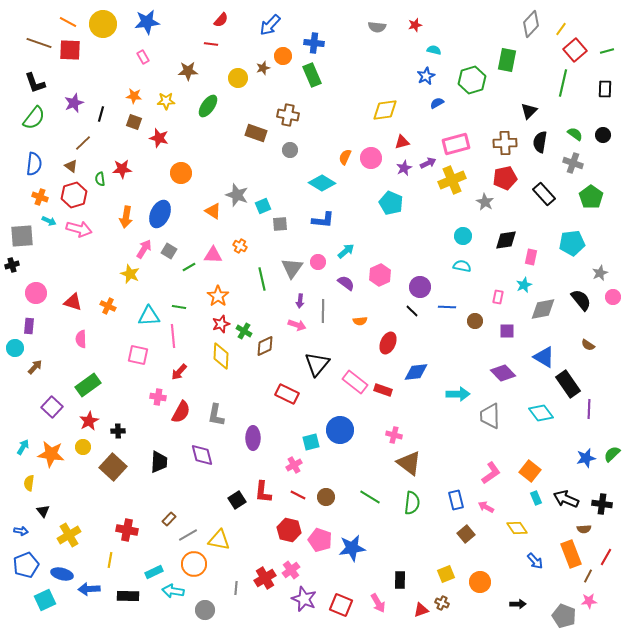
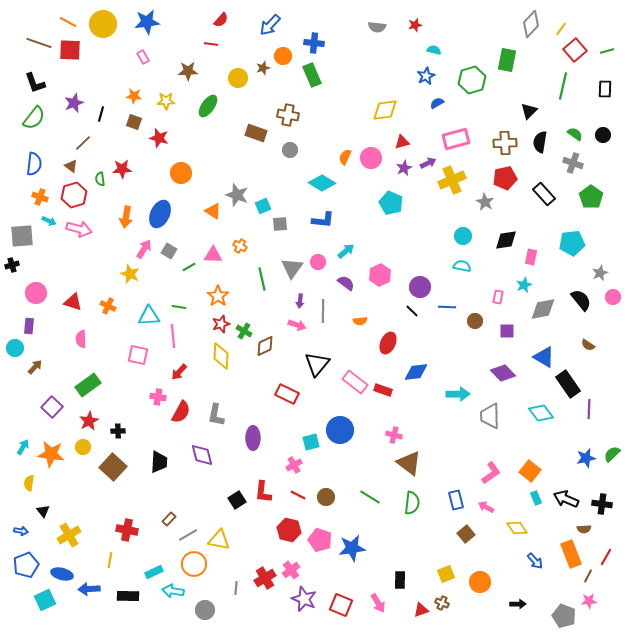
green line at (563, 83): moved 3 px down
pink rectangle at (456, 144): moved 5 px up
